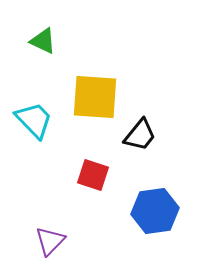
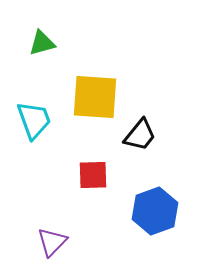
green triangle: moved 1 px left, 2 px down; rotated 40 degrees counterclockwise
cyan trapezoid: rotated 24 degrees clockwise
red square: rotated 20 degrees counterclockwise
blue hexagon: rotated 12 degrees counterclockwise
purple triangle: moved 2 px right, 1 px down
